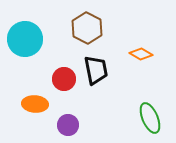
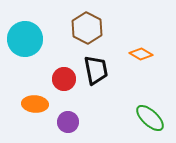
green ellipse: rotated 24 degrees counterclockwise
purple circle: moved 3 px up
